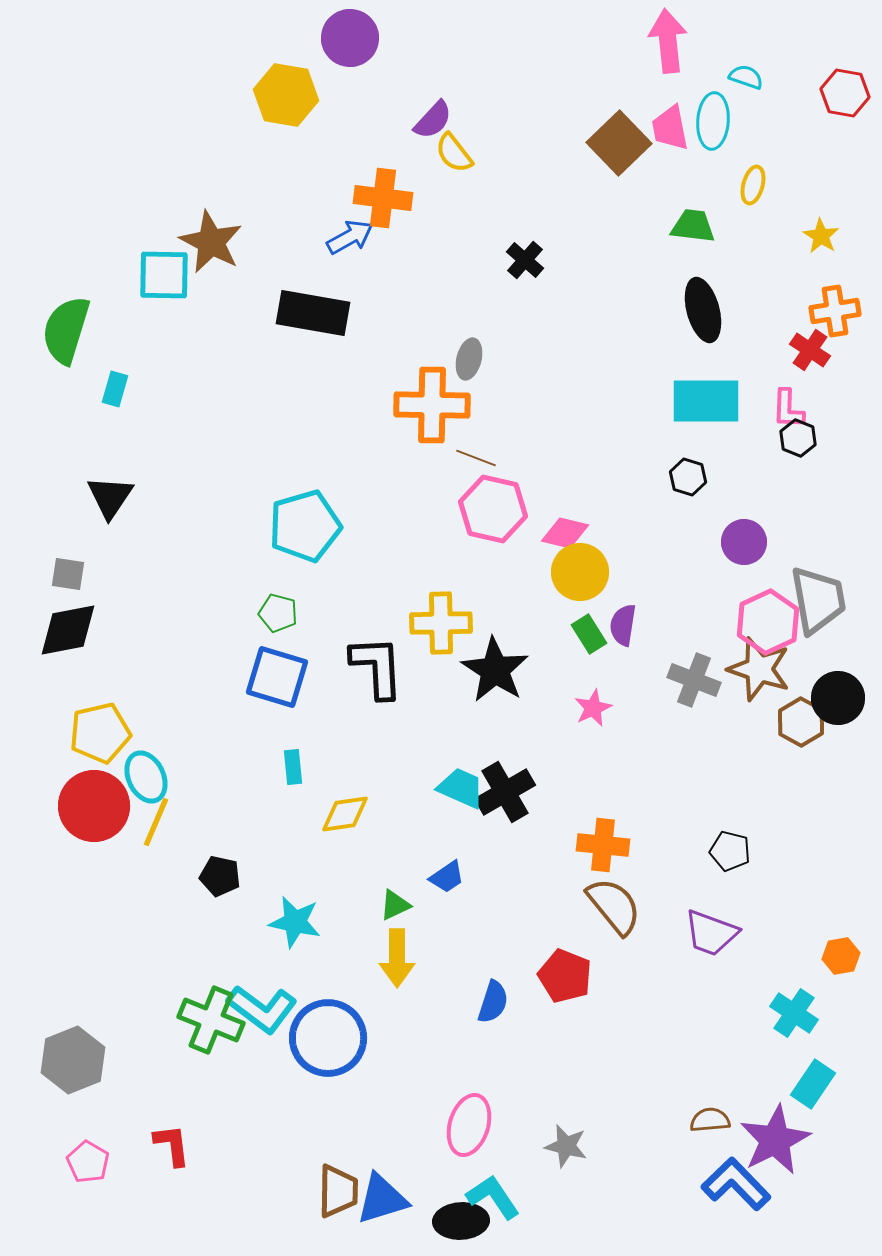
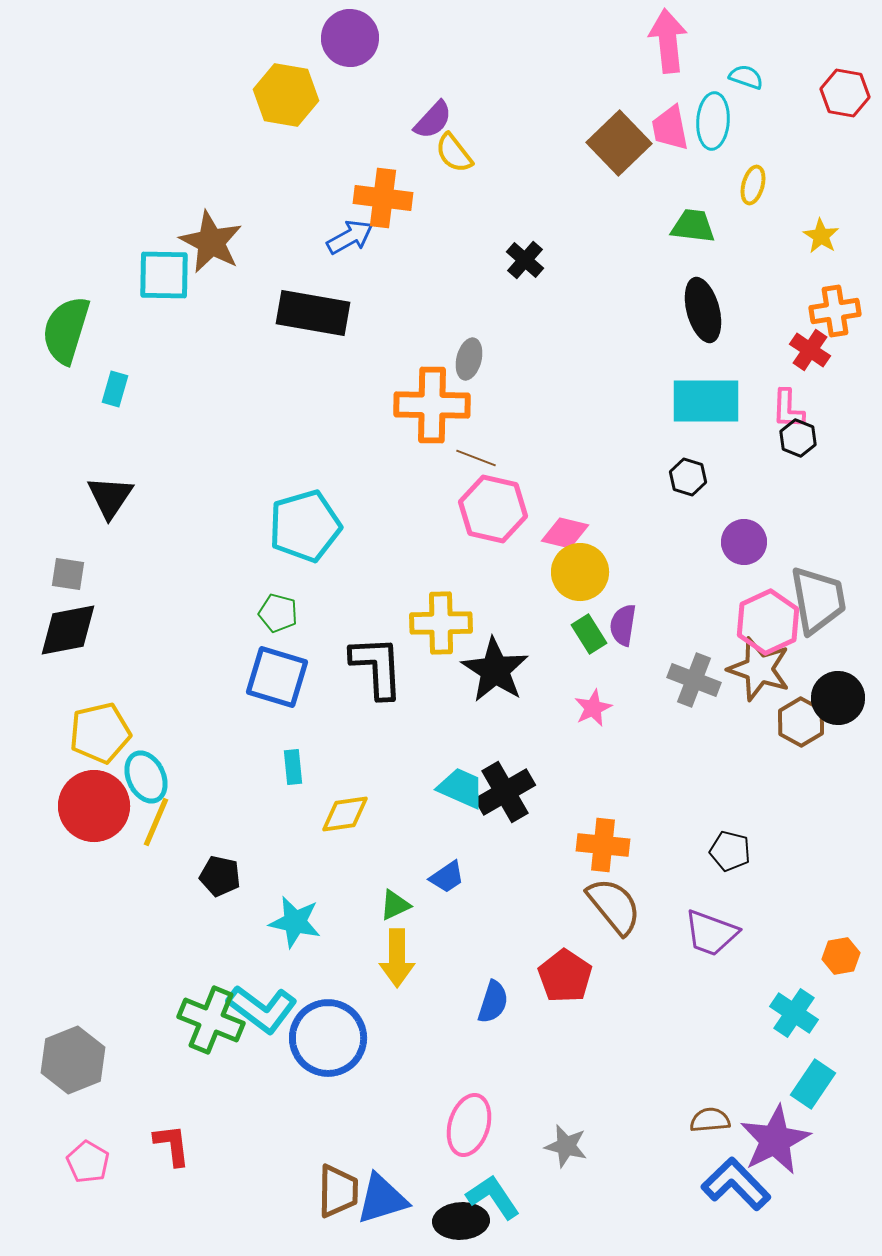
red pentagon at (565, 976): rotated 12 degrees clockwise
